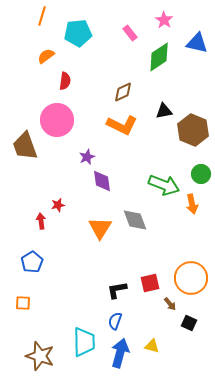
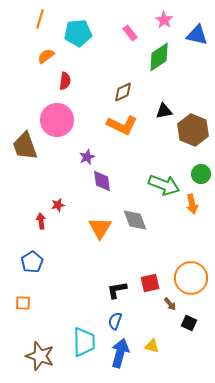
orange line: moved 2 px left, 3 px down
blue triangle: moved 8 px up
